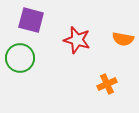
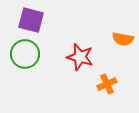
red star: moved 3 px right, 17 px down
green circle: moved 5 px right, 4 px up
